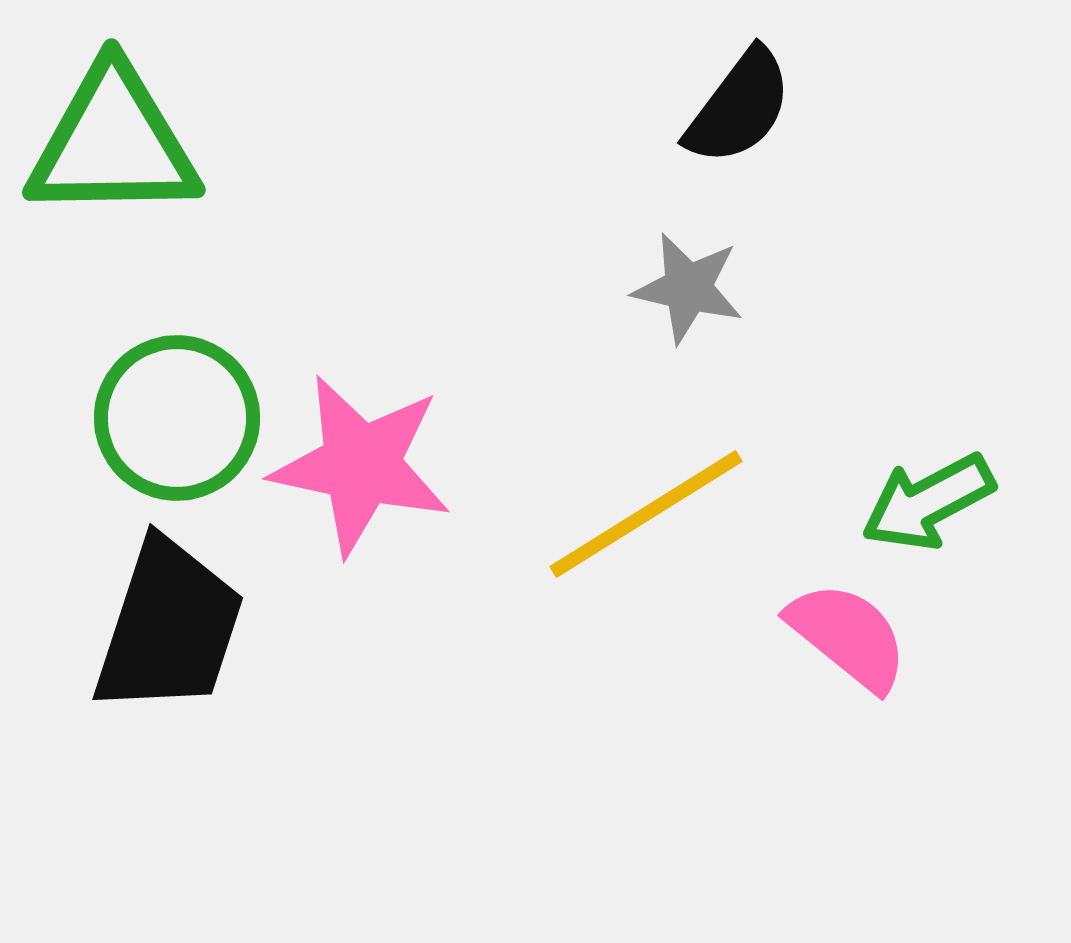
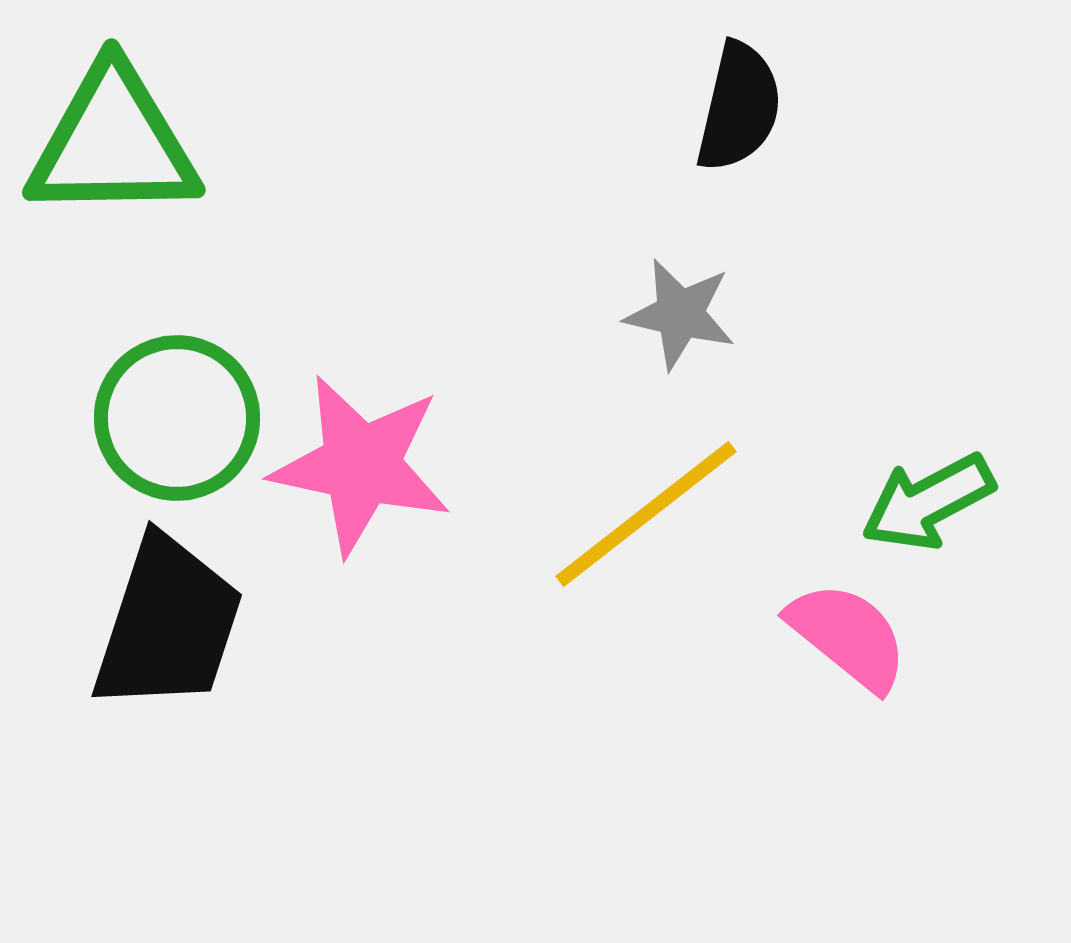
black semicircle: rotated 24 degrees counterclockwise
gray star: moved 8 px left, 26 px down
yellow line: rotated 6 degrees counterclockwise
black trapezoid: moved 1 px left, 3 px up
